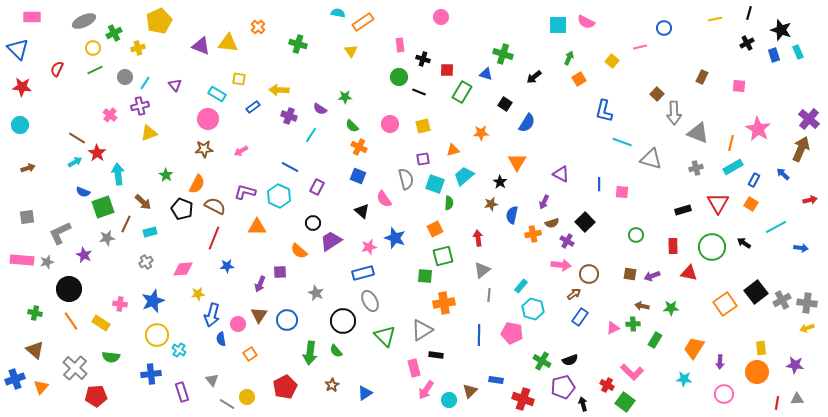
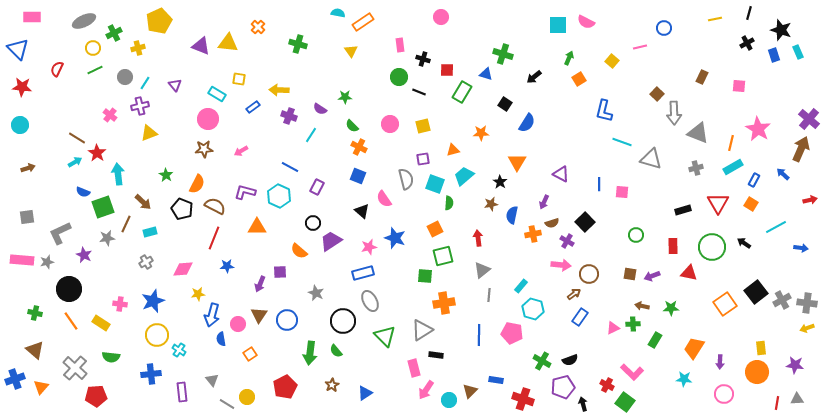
purple rectangle at (182, 392): rotated 12 degrees clockwise
